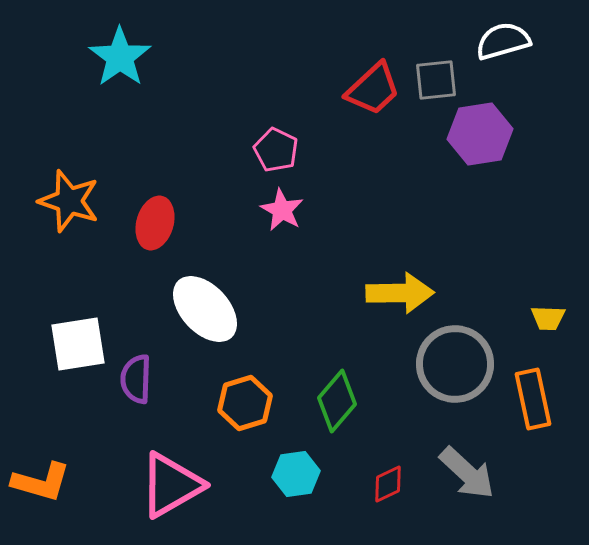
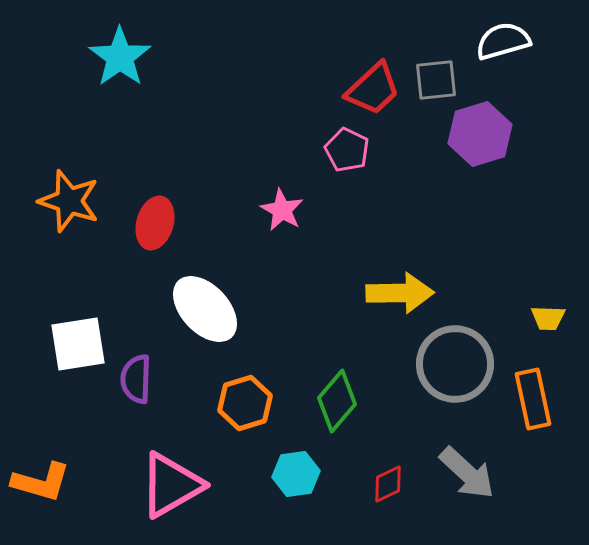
purple hexagon: rotated 8 degrees counterclockwise
pink pentagon: moved 71 px right
